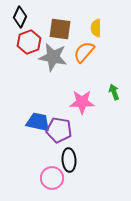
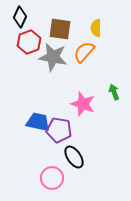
pink star: moved 1 px right, 2 px down; rotated 20 degrees clockwise
black ellipse: moved 5 px right, 3 px up; rotated 30 degrees counterclockwise
